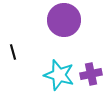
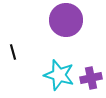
purple circle: moved 2 px right
purple cross: moved 4 px down
